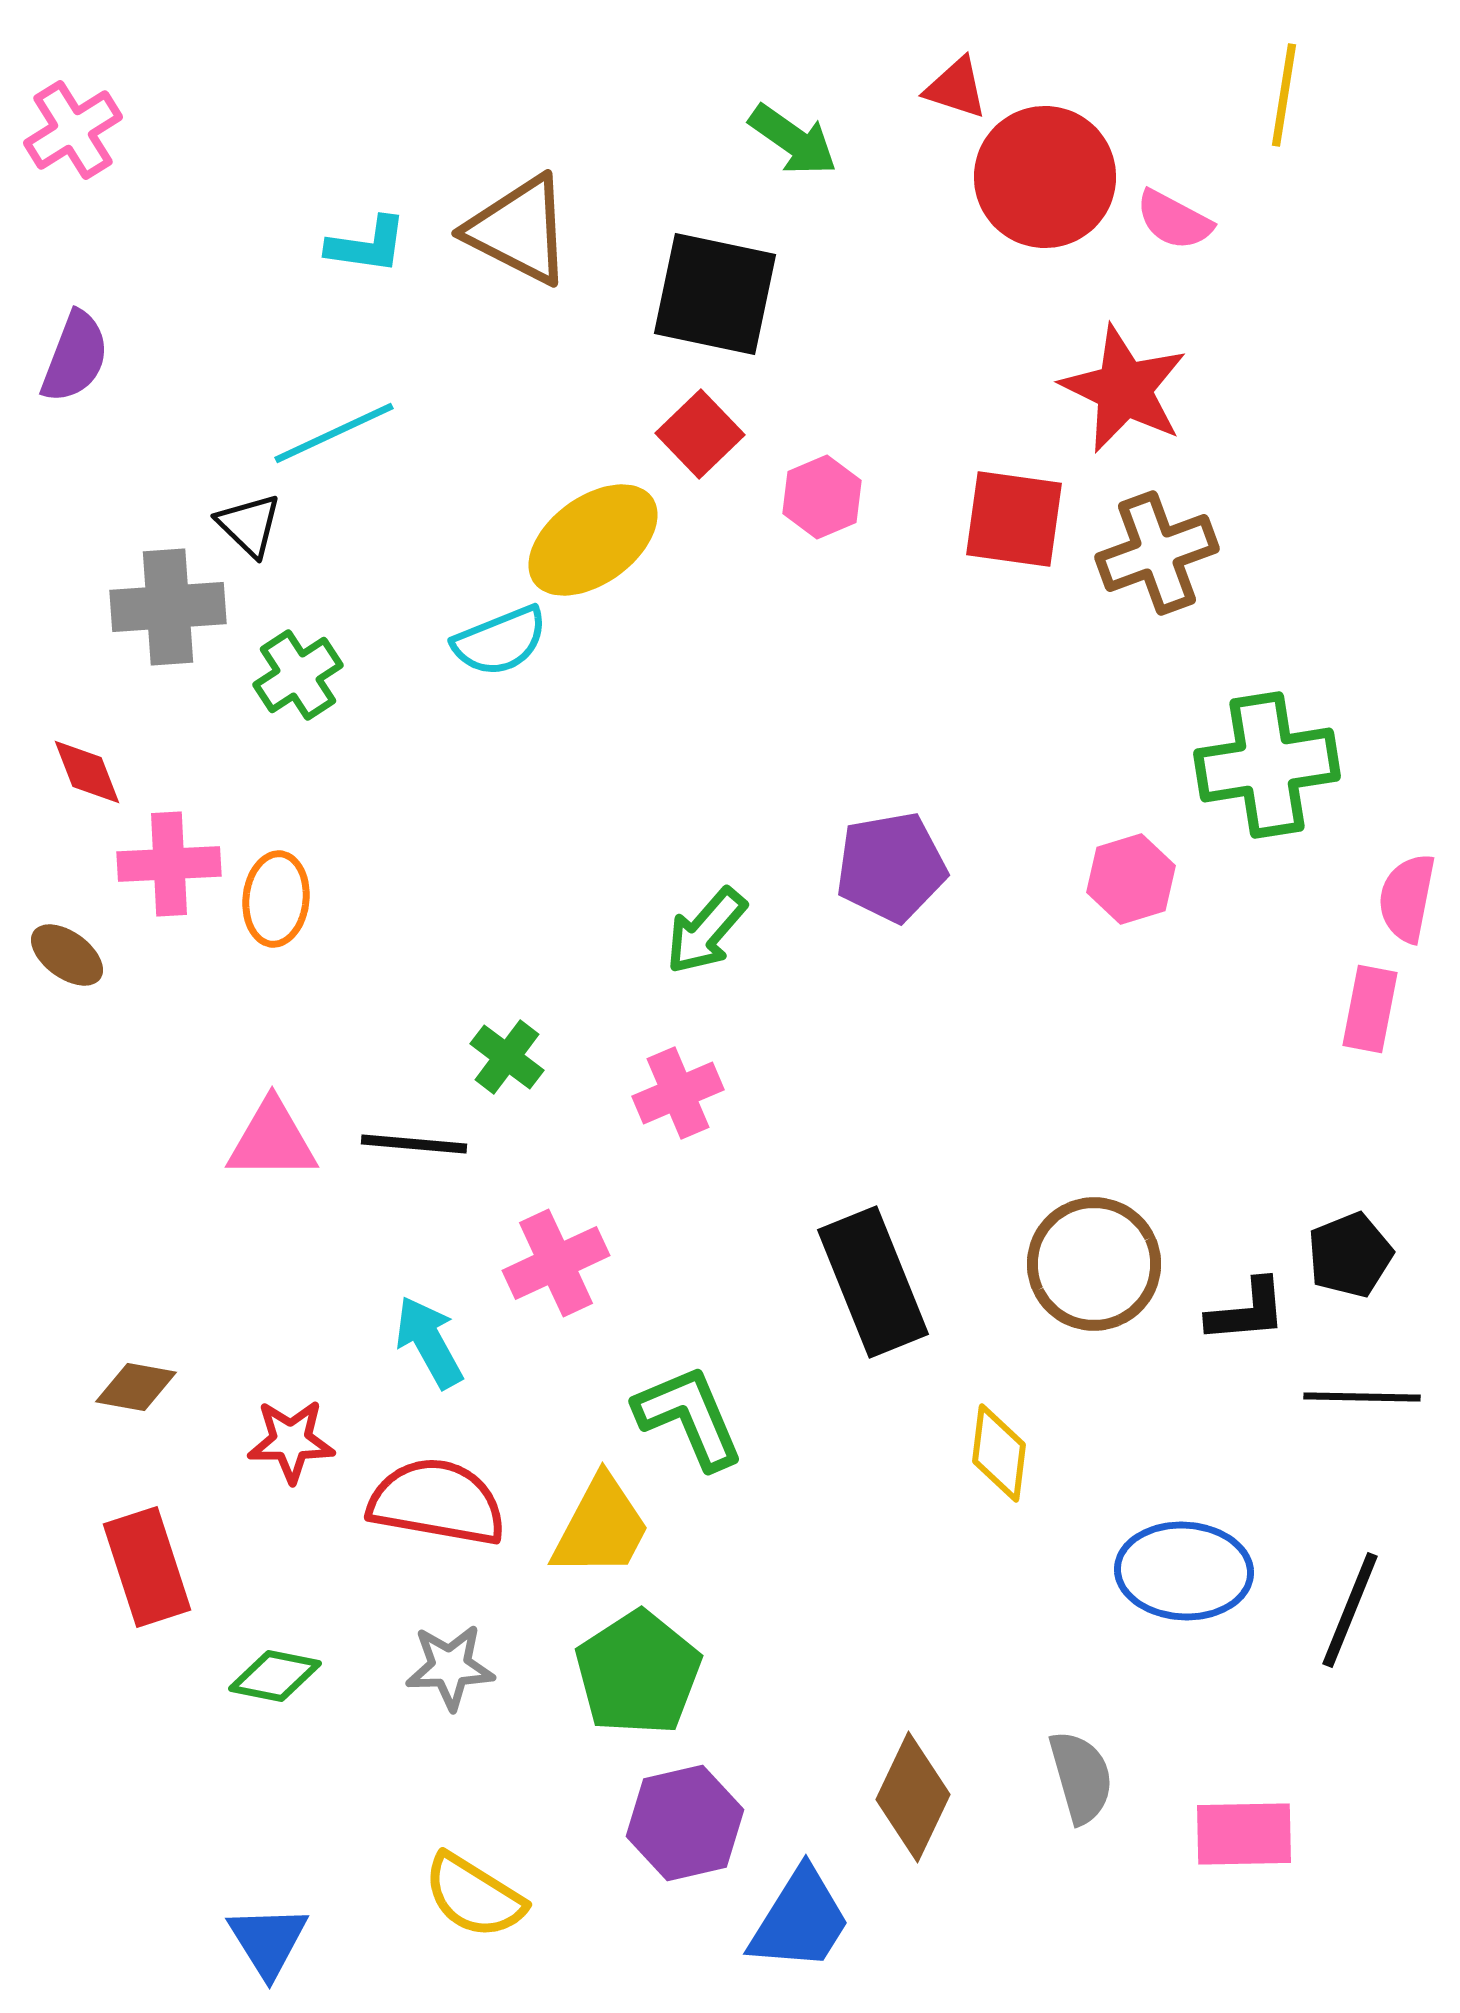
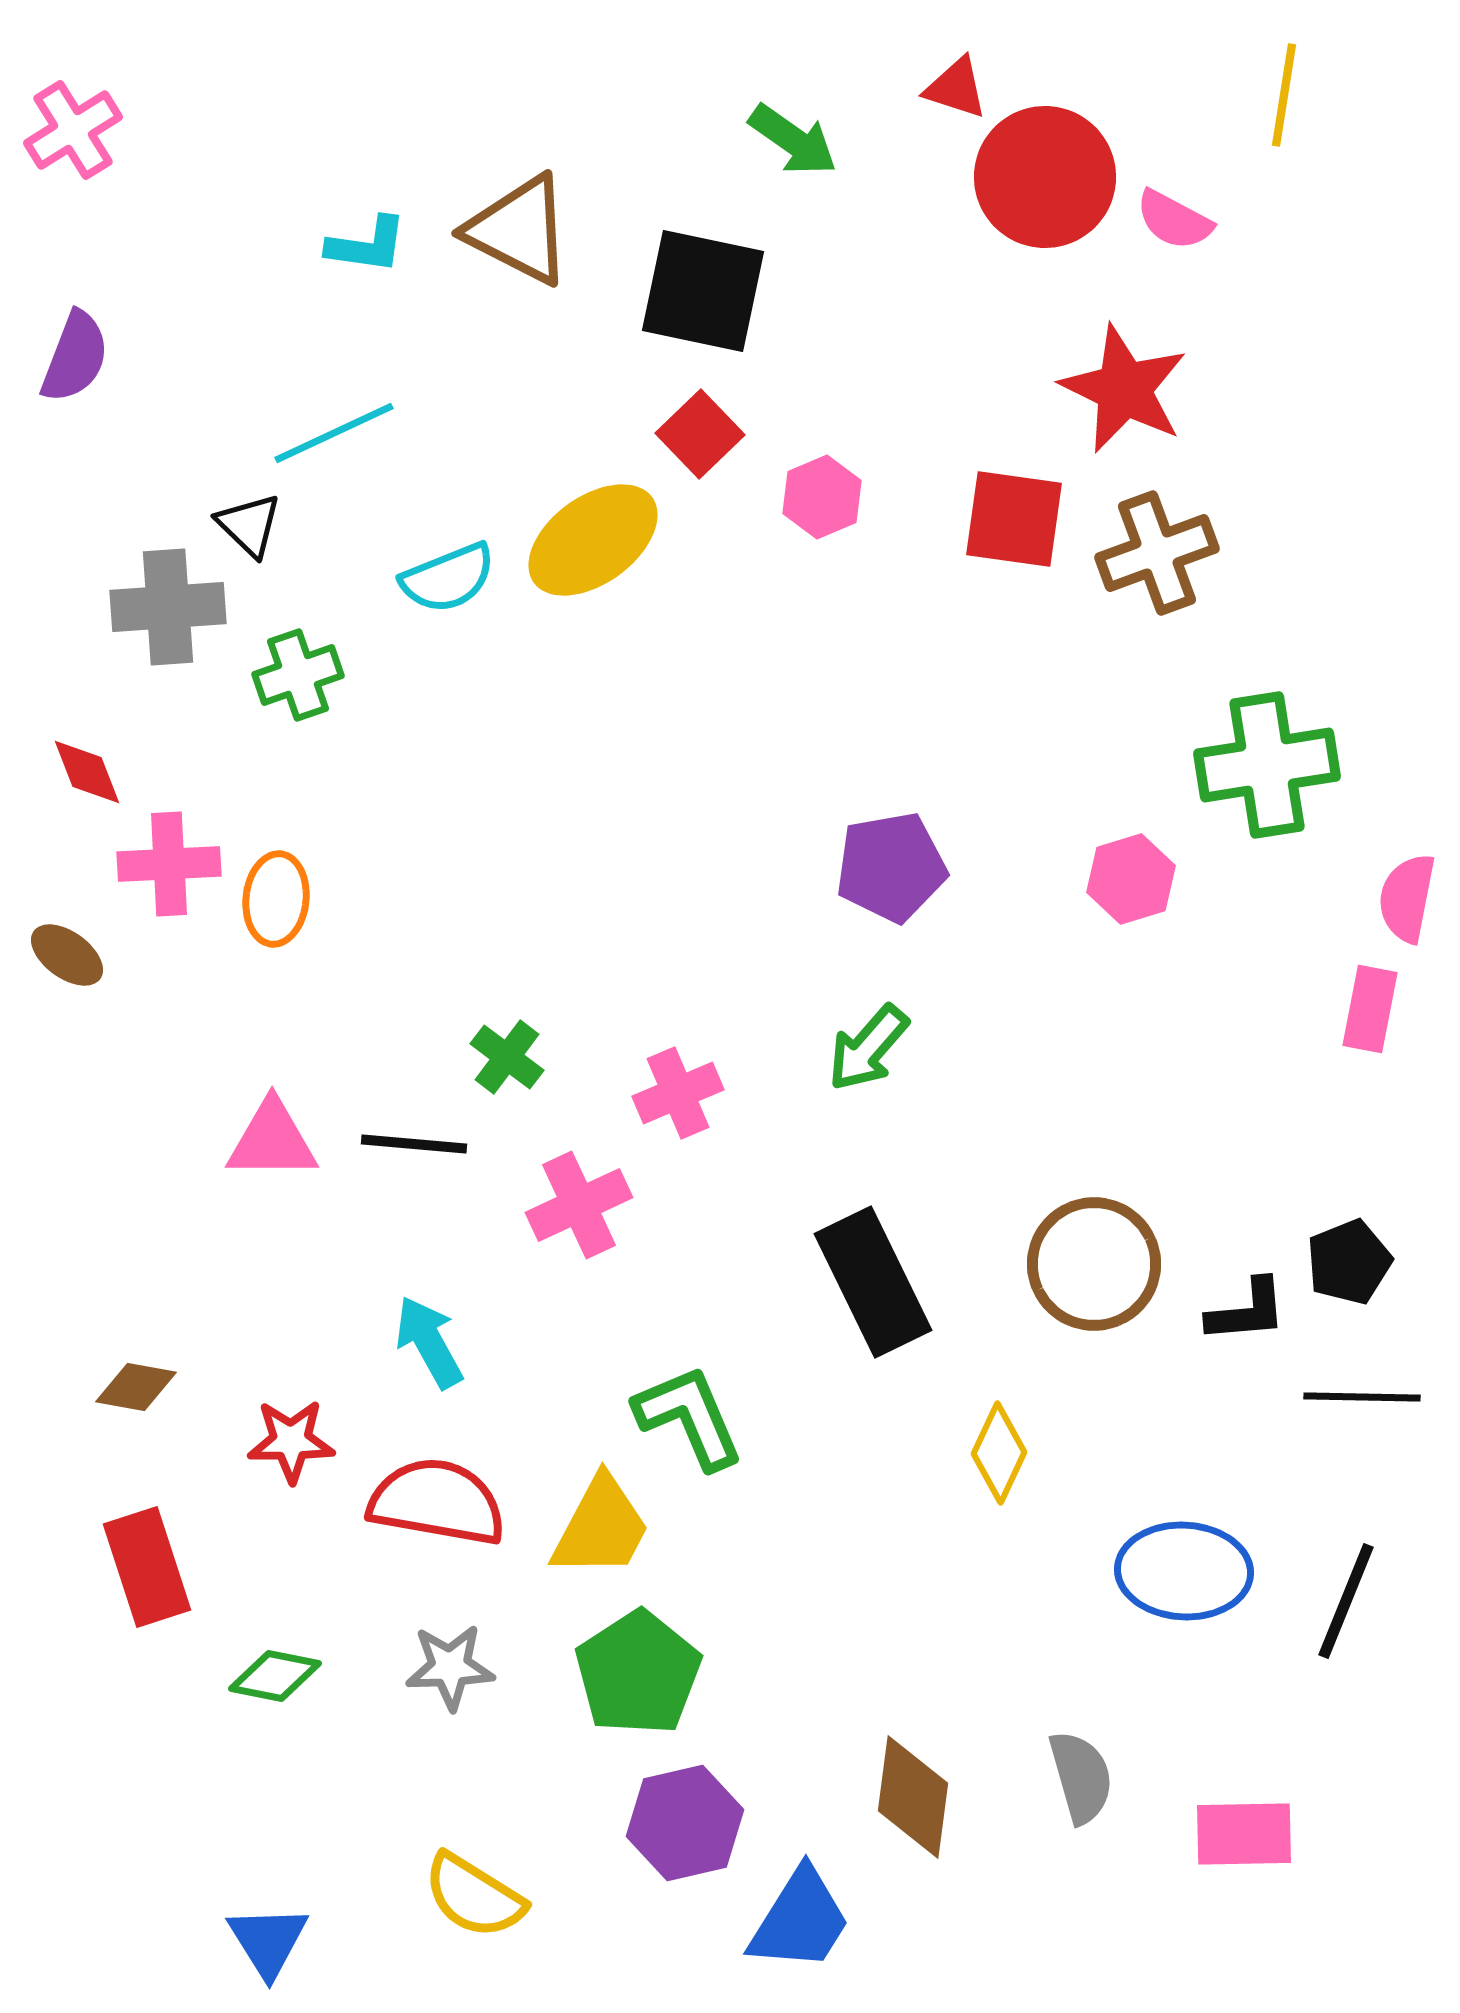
black square at (715, 294): moved 12 px left, 3 px up
cyan semicircle at (500, 641): moved 52 px left, 63 px up
green cross at (298, 675): rotated 14 degrees clockwise
green arrow at (706, 931): moved 162 px right, 117 px down
black pentagon at (1350, 1255): moved 1 px left, 7 px down
pink cross at (556, 1263): moved 23 px right, 58 px up
black rectangle at (873, 1282): rotated 4 degrees counterclockwise
yellow diamond at (999, 1453): rotated 18 degrees clockwise
black line at (1350, 1610): moved 4 px left, 9 px up
brown diamond at (913, 1797): rotated 18 degrees counterclockwise
